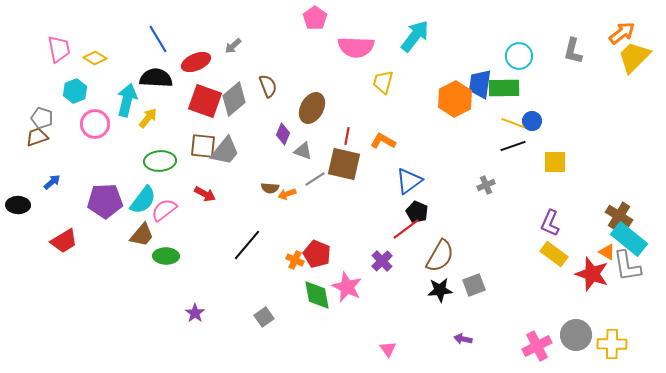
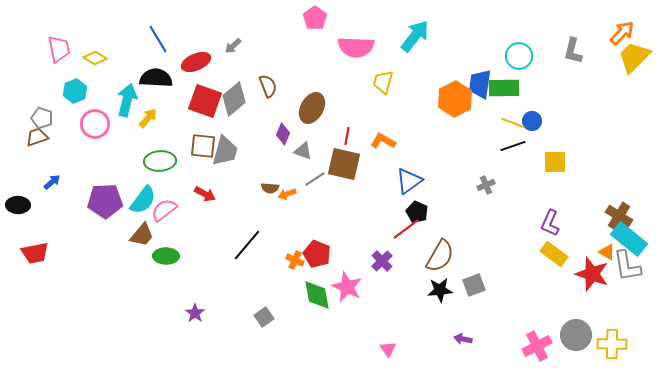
orange arrow at (622, 33): rotated 8 degrees counterclockwise
gray trapezoid at (225, 151): rotated 24 degrees counterclockwise
red trapezoid at (64, 241): moved 29 px left, 12 px down; rotated 20 degrees clockwise
